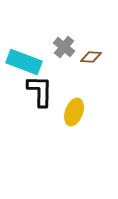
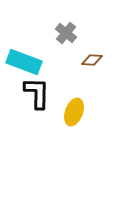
gray cross: moved 2 px right, 14 px up
brown diamond: moved 1 px right, 3 px down
black L-shape: moved 3 px left, 2 px down
